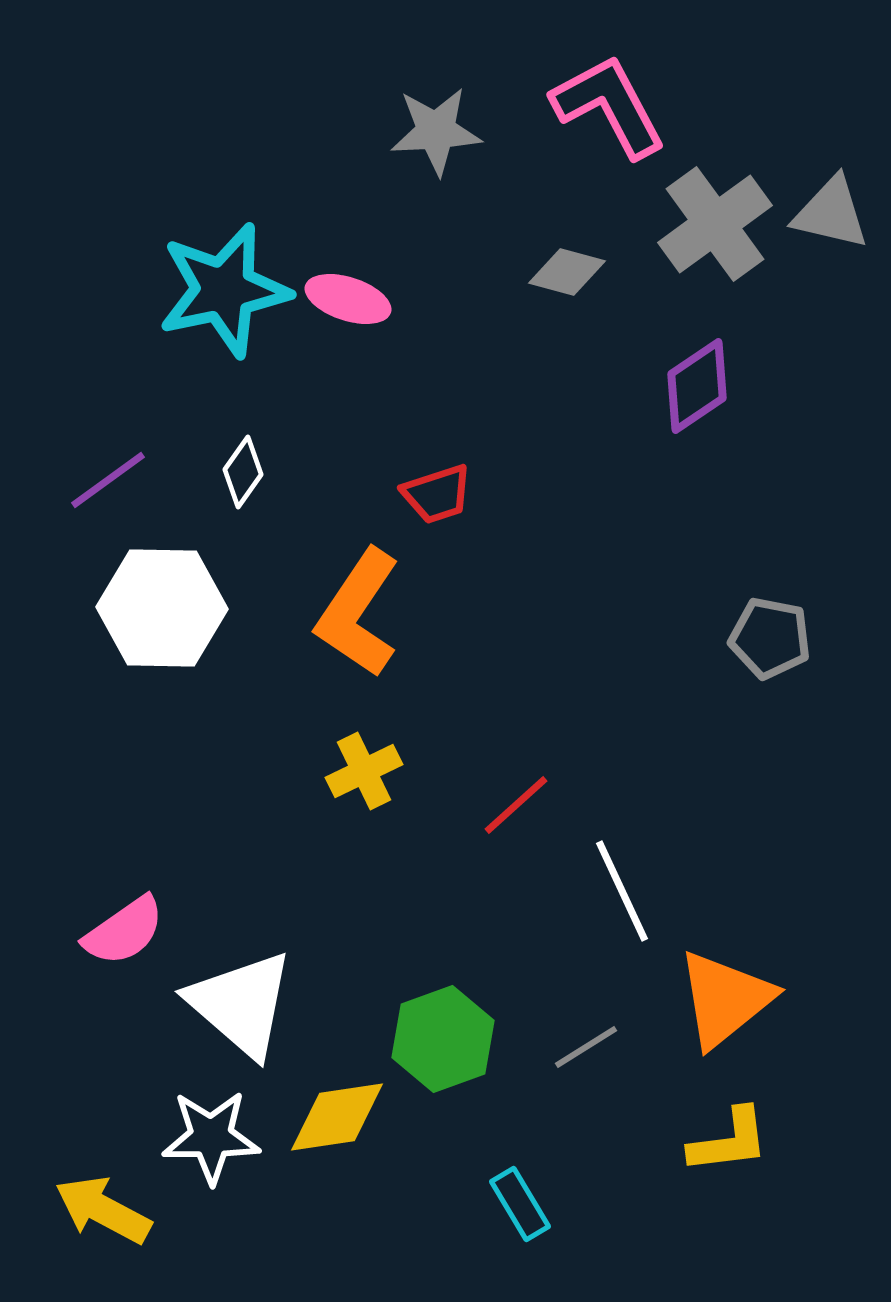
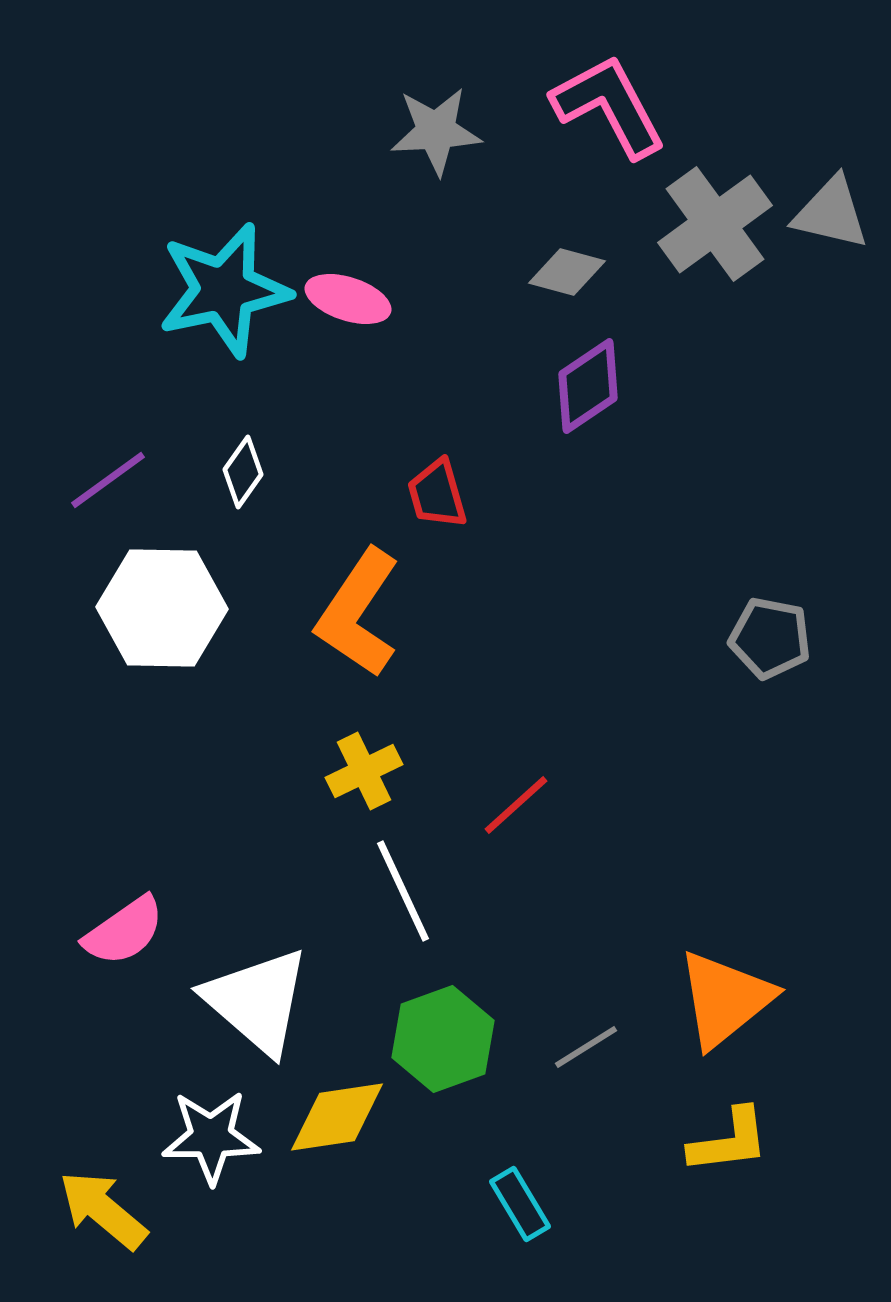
purple diamond: moved 109 px left
red trapezoid: rotated 92 degrees clockwise
white line: moved 219 px left
white triangle: moved 16 px right, 3 px up
yellow arrow: rotated 12 degrees clockwise
